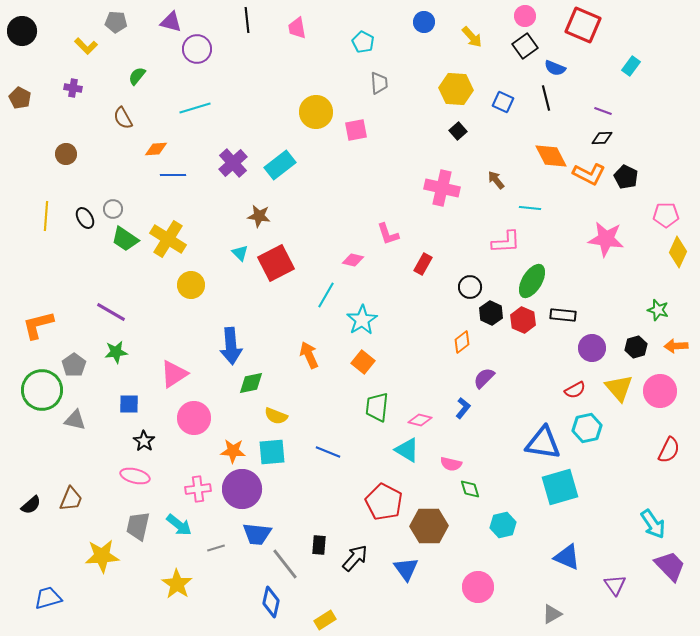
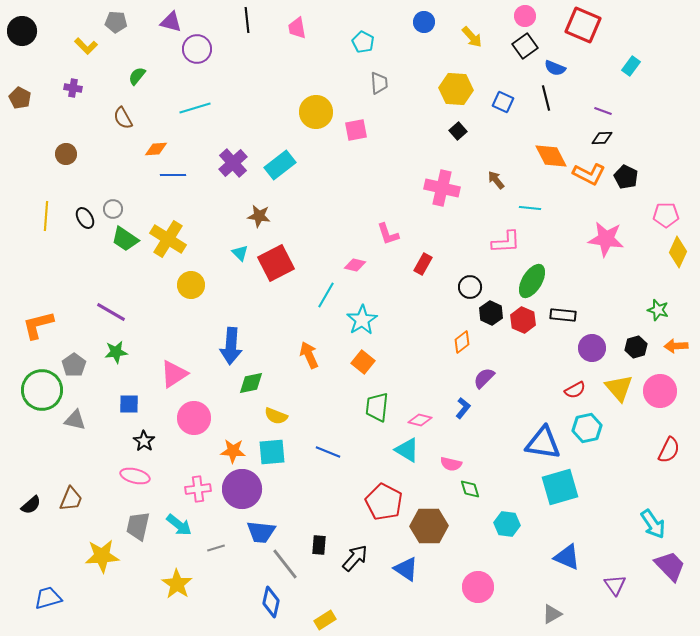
pink diamond at (353, 260): moved 2 px right, 5 px down
blue arrow at (231, 346): rotated 9 degrees clockwise
cyan hexagon at (503, 525): moved 4 px right, 1 px up; rotated 20 degrees clockwise
blue trapezoid at (257, 534): moved 4 px right, 2 px up
blue triangle at (406, 569): rotated 20 degrees counterclockwise
